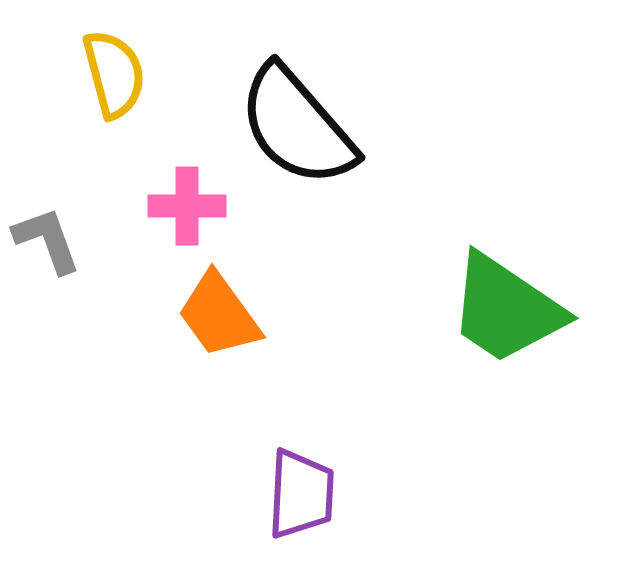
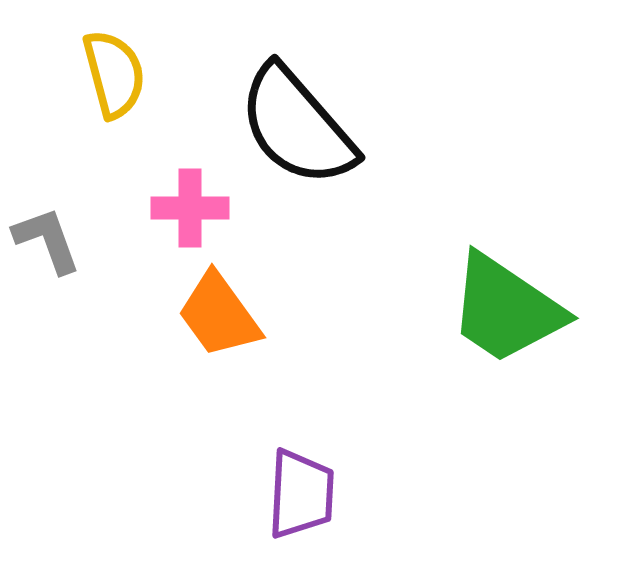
pink cross: moved 3 px right, 2 px down
